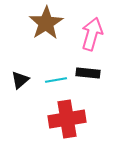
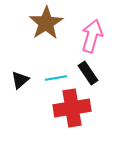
pink arrow: moved 2 px down
black rectangle: rotated 50 degrees clockwise
cyan line: moved 2 px up
red cross: moved 5 px right, 11 px up
